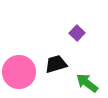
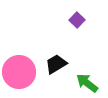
purple square: moved 13 px up
black trapezoid: rotated 15 degrees counterclockwise
